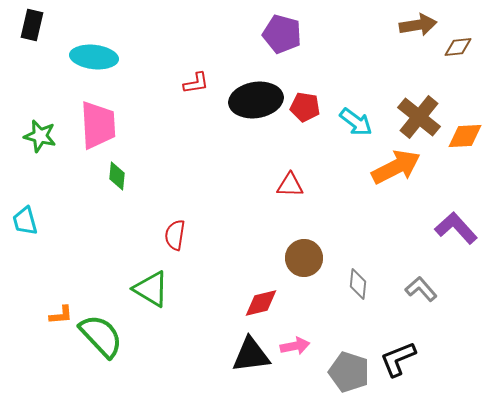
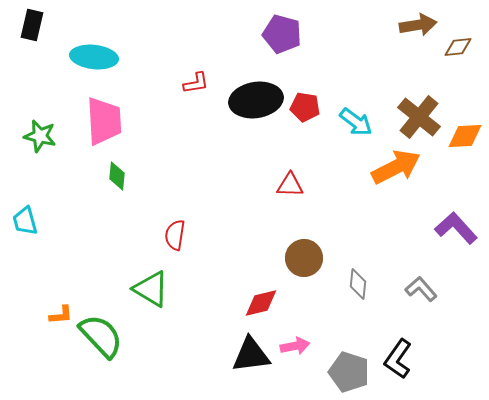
pink trapezoid: moved 6 px right, 4 px up
black L-shape: rotated 33 degrees counterclockwise
